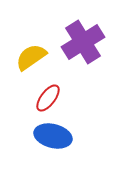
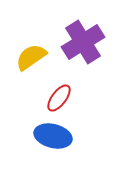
red ellipse: moved 11 px right
